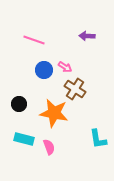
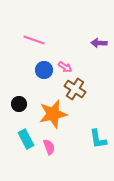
purple arrow: moved 12 px right, 7 px down
orange star: moved 1 px left, 1 px down; rotated 24 degrees counterclockwise
cyan rectangle: moved 2 px right; rotated 48 degrees clockwise
